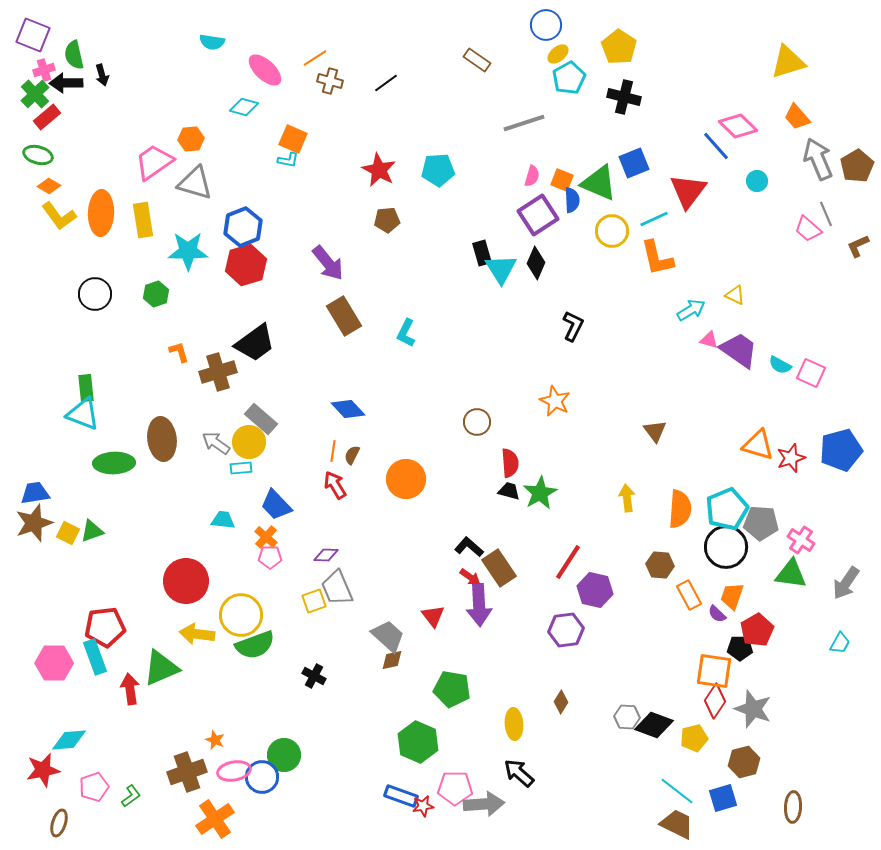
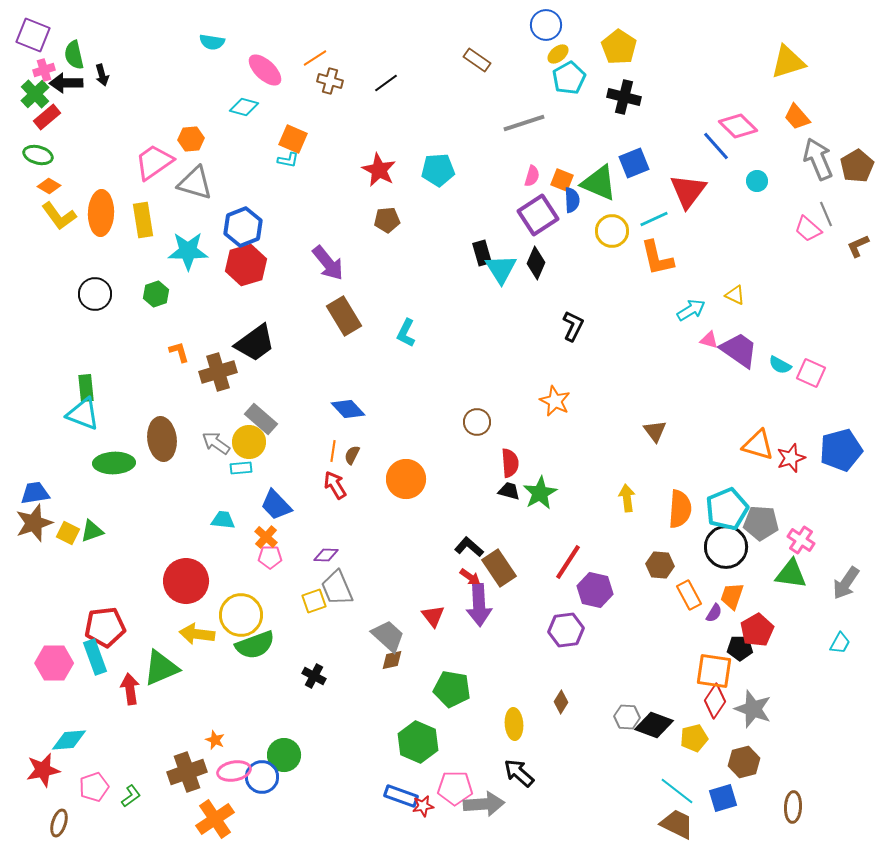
purple semicircle at (717, 614): moved 3 px left, 1 px up; rotated 102 degrees counterclockwise
